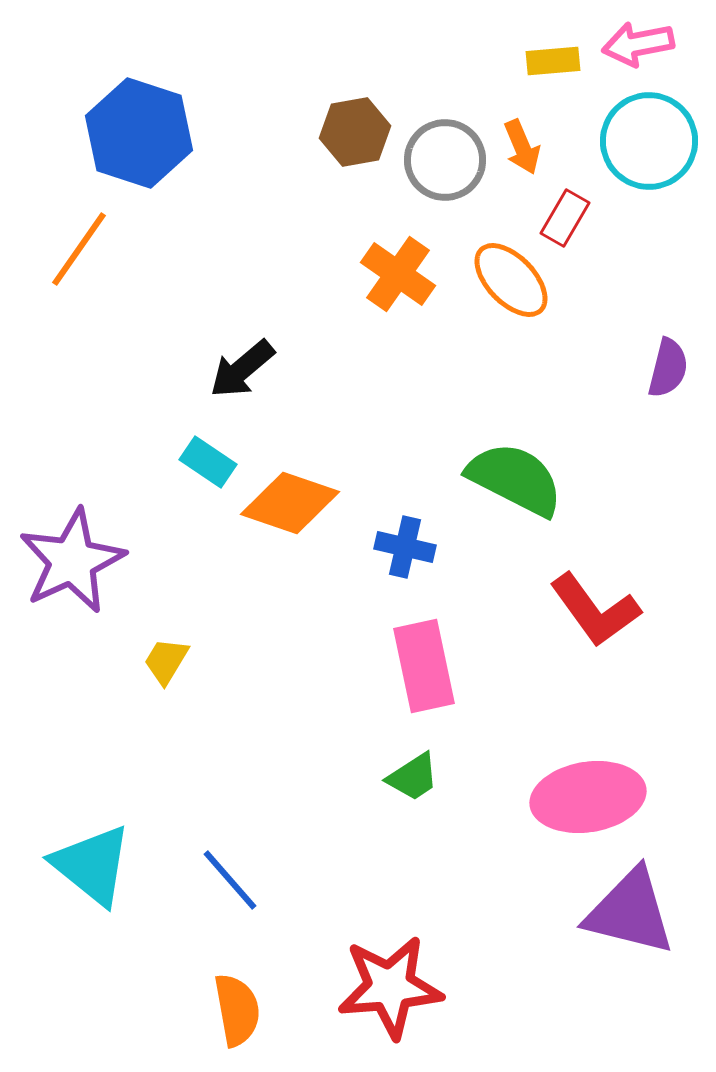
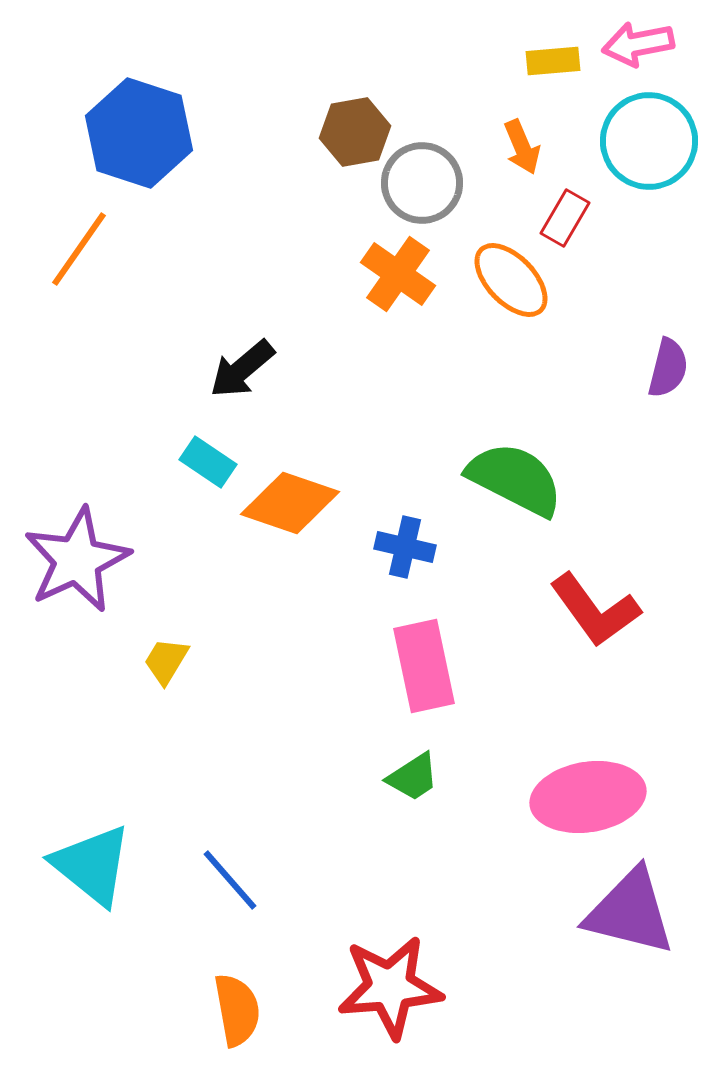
gray circle: moved 23 px left, 23 px down
purple star: moved 5 px right, 1 px up
